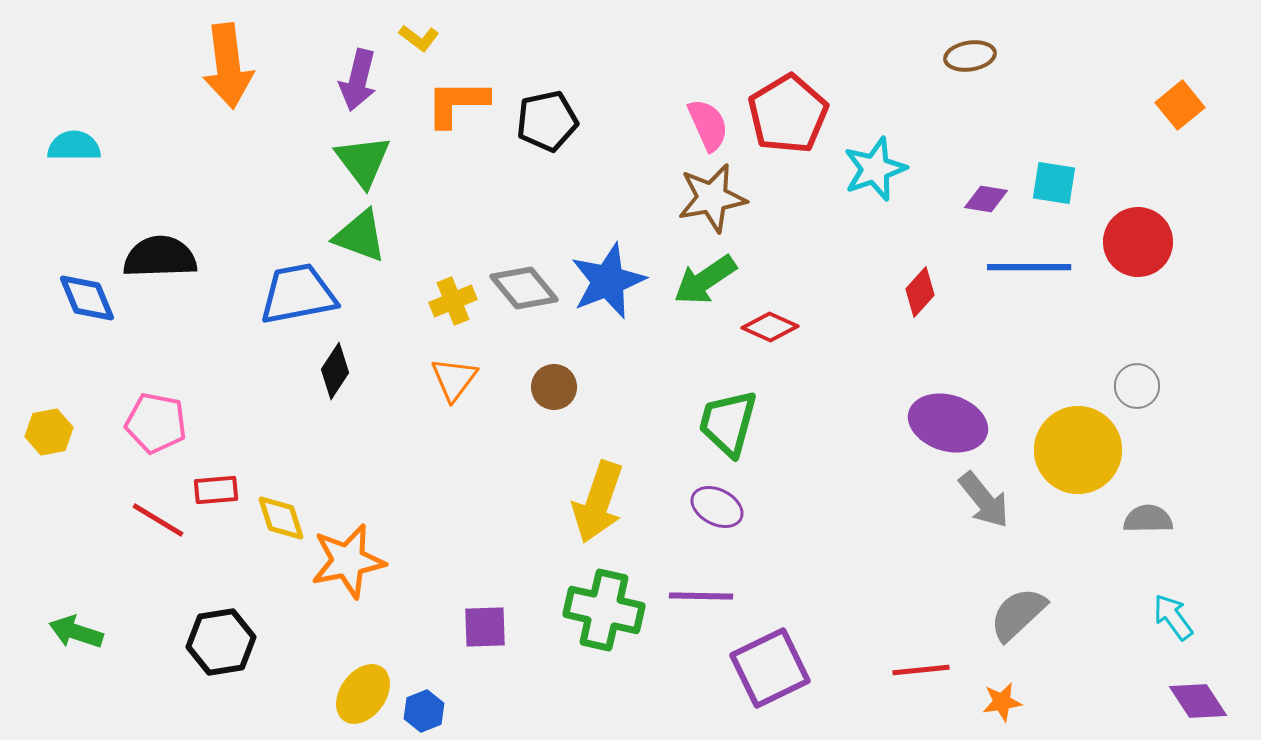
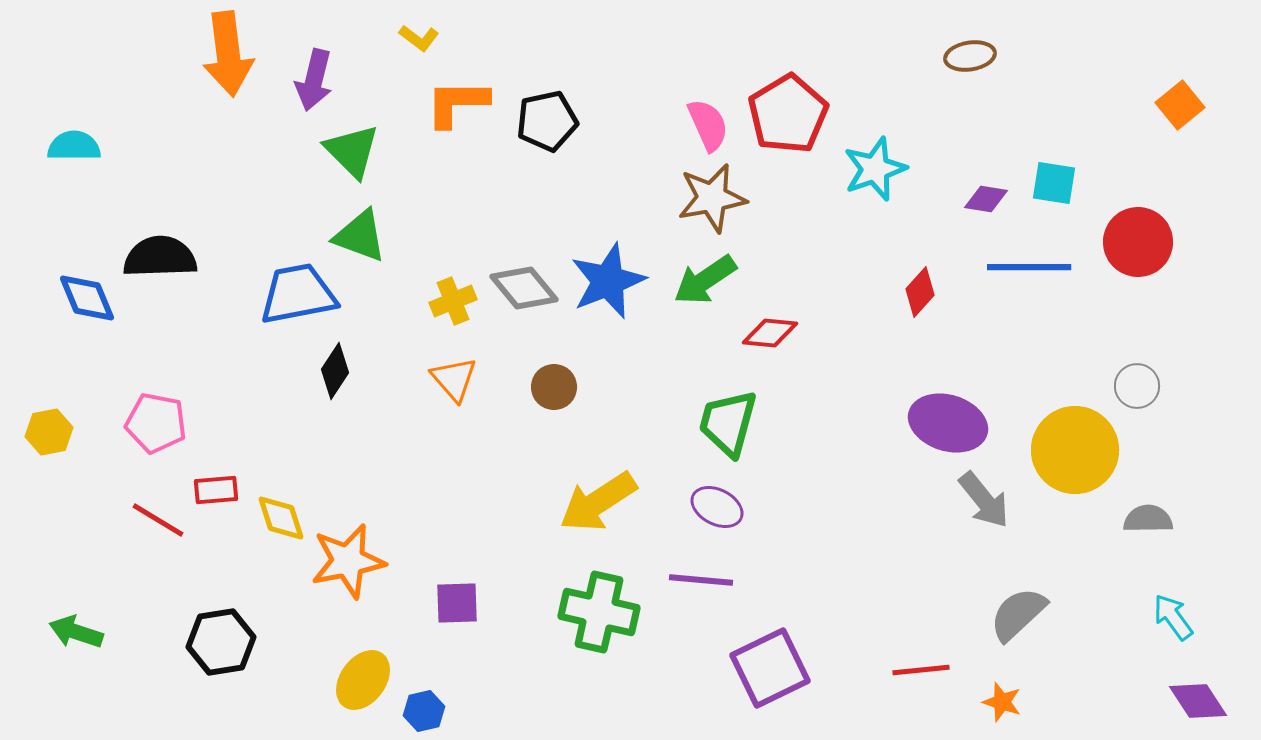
orange arrow at (228, 66): moved 12 px up
purple arrow at (358, 80): moved 44 px left
green triangle at (363, 161): moved 11 px left, 10 px up; rotated 8 degrees counterclockwise
red diamond at (770, 327): moved 6 px down; rotated 18 degrees counterclockwise
orange triangle at (454, 379): rotated 18 degrees counterclockwise
yellow circle at (1078, 450): moved 3 px left
yellow arrow at (598, 502): rotated 38 degrees clockwise
purple line at (701, 596): moved 16 px up; rotated 4 degrees clockwise
green cross at (604, 610): moved 5 px left, 2 px down
purple square at (485, 627): moved 28 px left, 24 px up
yellow ellipse at (363, 694): moved 14 px up
orange star at (1002, 702): rotated 27 degrees clockwise
blue hexagon at (424, 711): rotated 9 degrees clockwise
